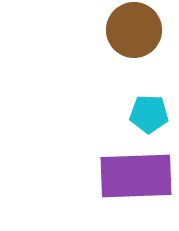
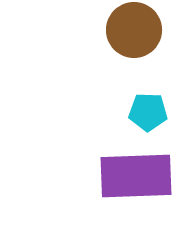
cyan pentagon: moved 1 px left, 2 px up
